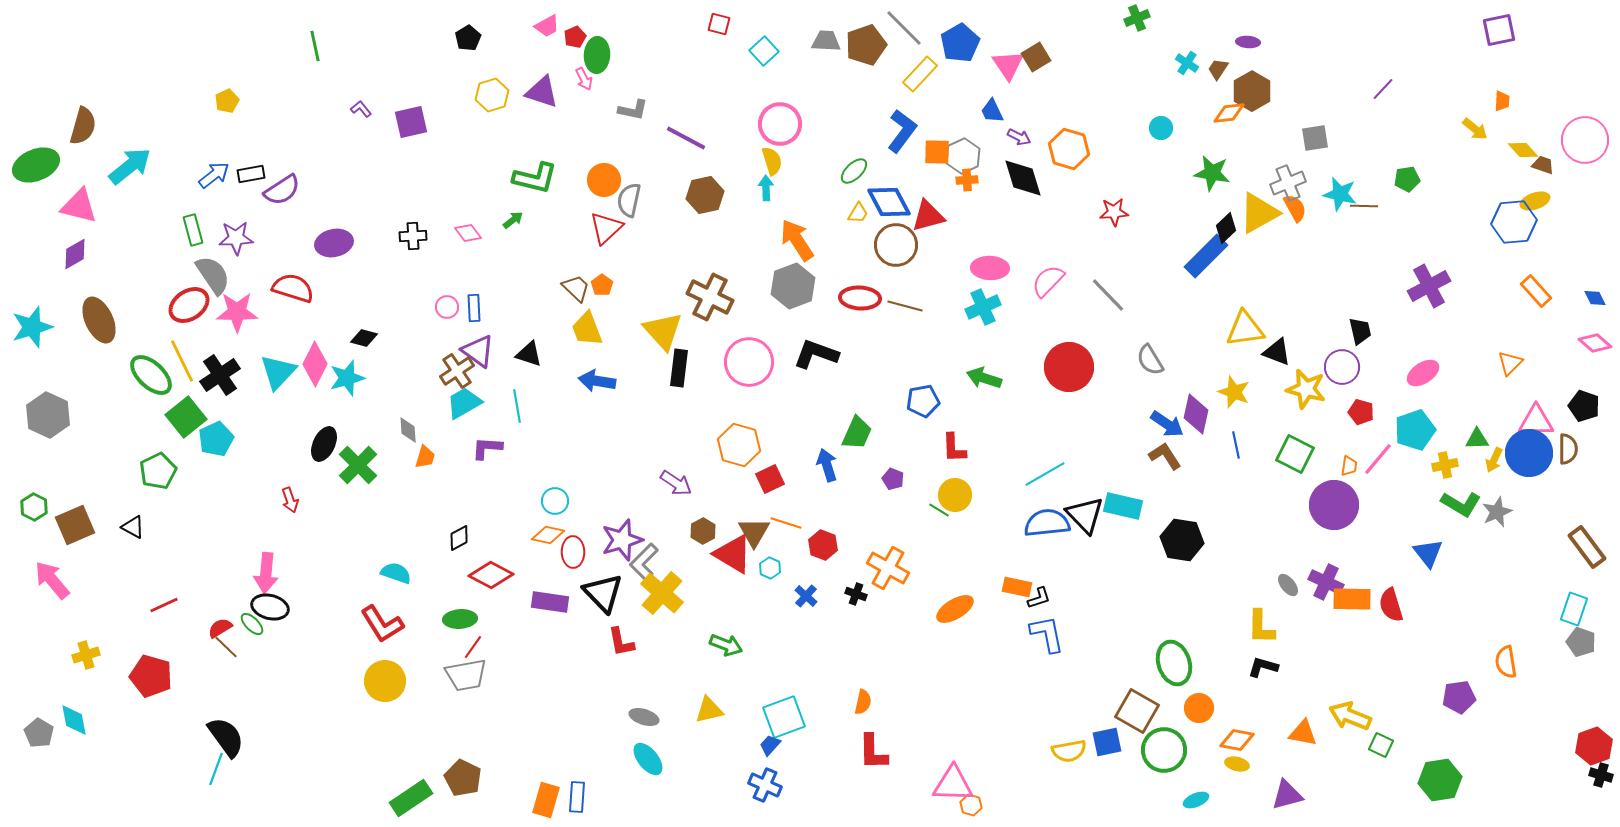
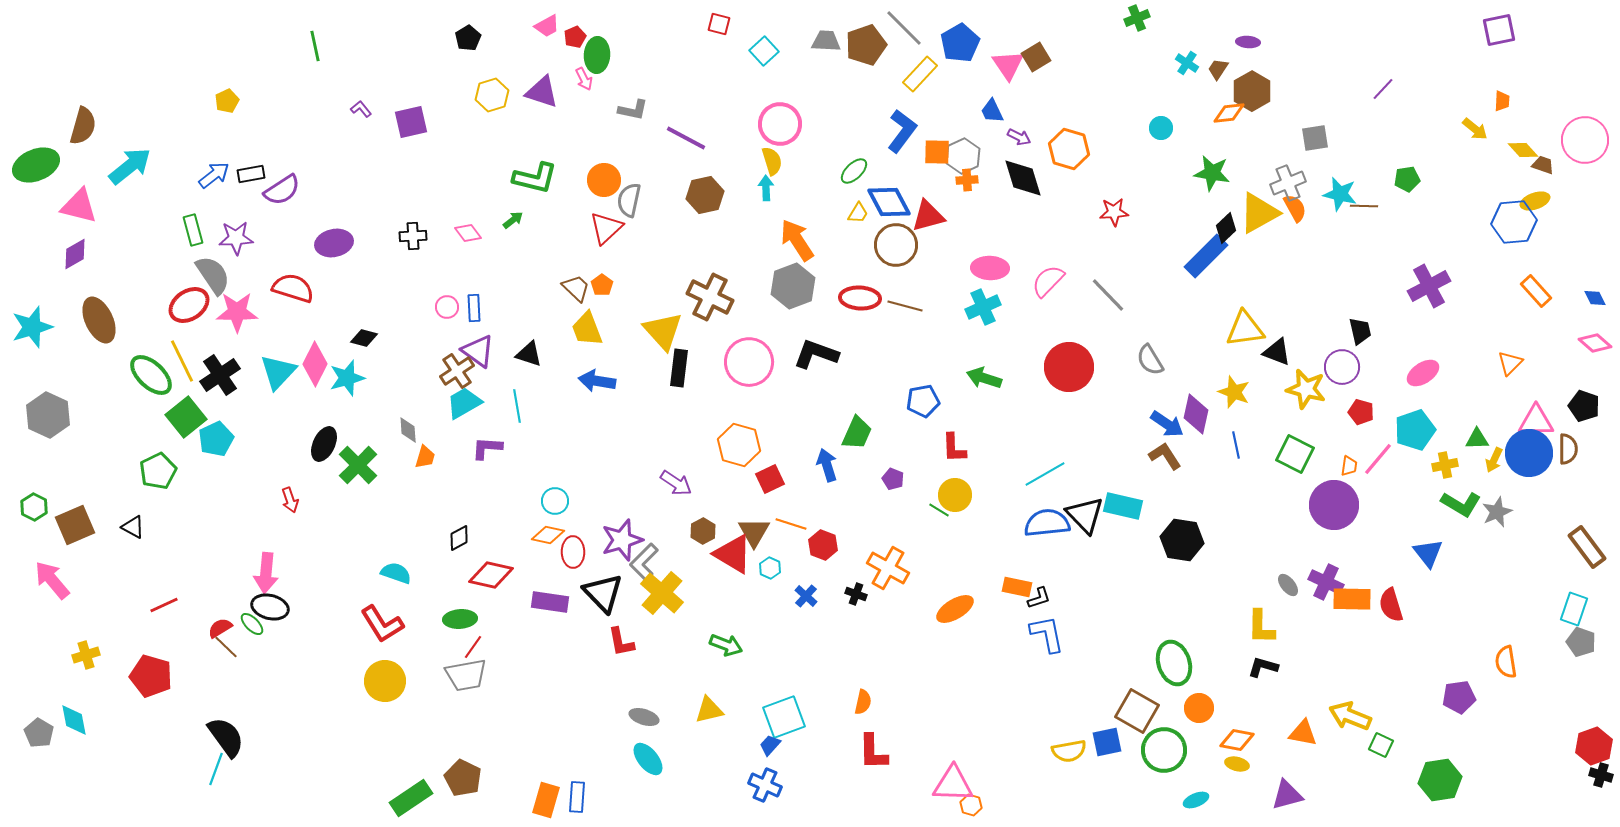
orange line at (786, 523): moved 5 px right, 1 px down
red diamond at (491, 575): rotated 15 degrees counterclockwise
